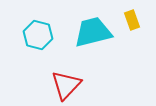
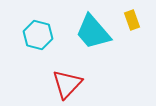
cyan trapezoid: rotated 117 degrees counterclockwise
red triangle: moved 1 px right, 1 px up
